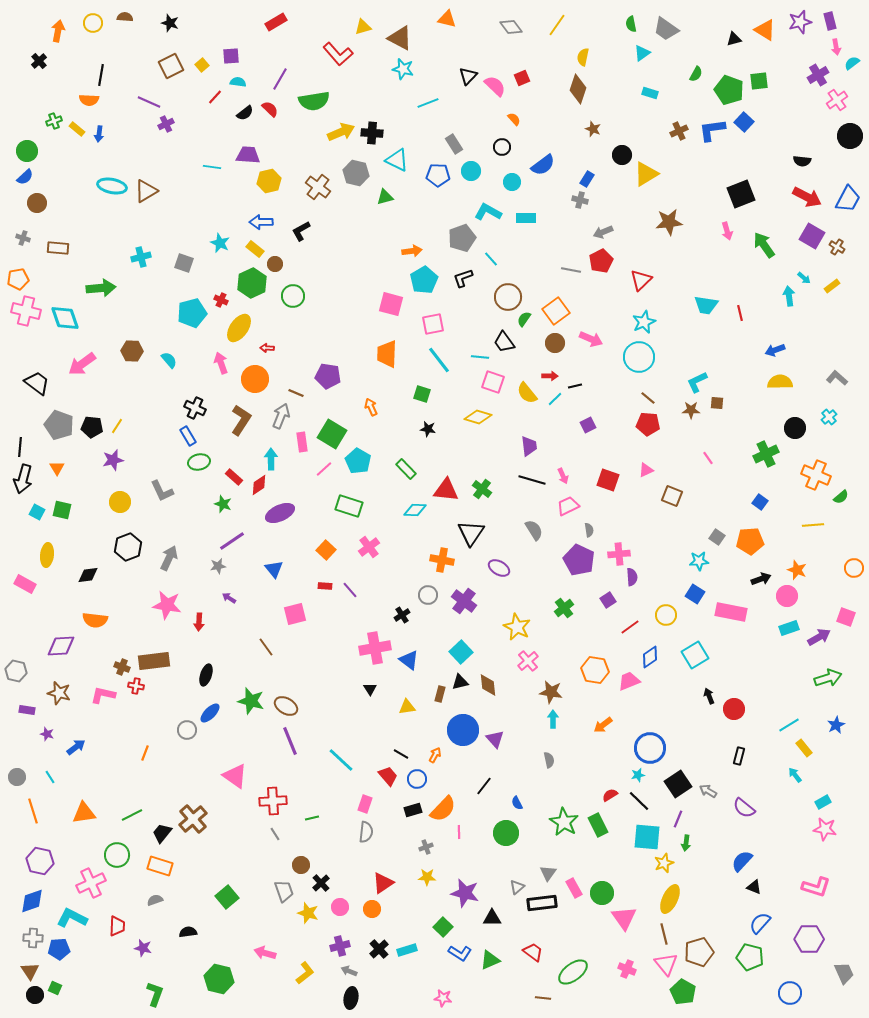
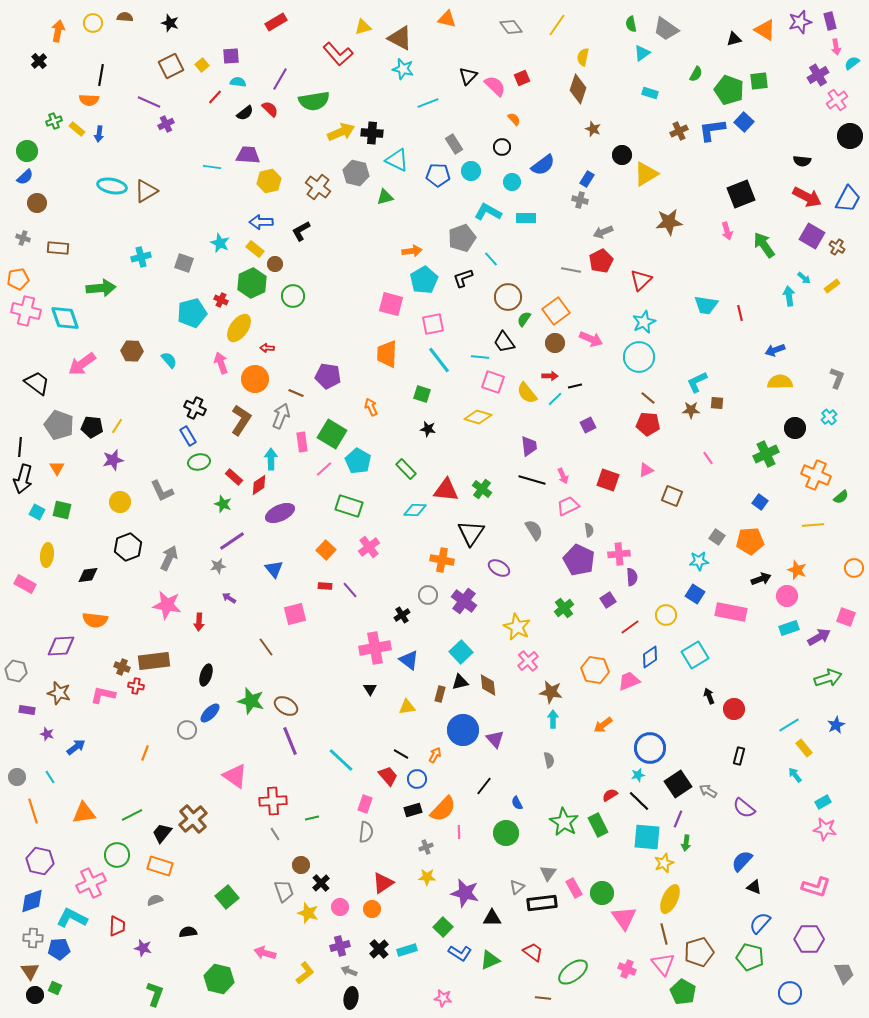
gray L-shape at (837, 378): rotated 70 degrees clockwise
pink triangle at (666, 964): moved 3 px left
